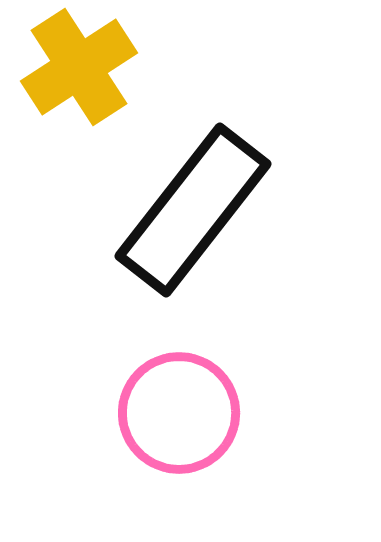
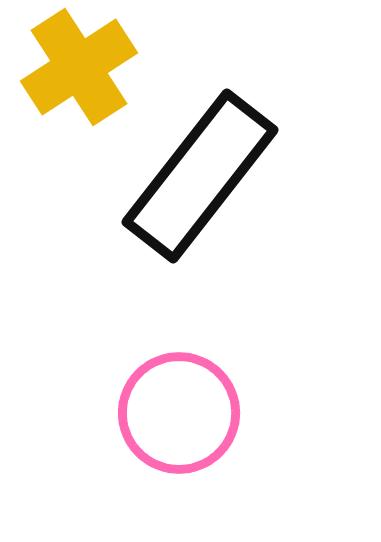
black rectangle: moved 7 px right, 34 px up
